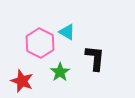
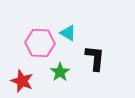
cyan triangle: moved 1 px right, 1 px down
pink hexagon: rotated 24 degrees counterclockwise
